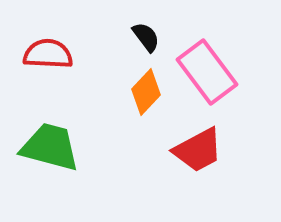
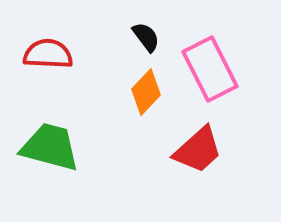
pink rectangle: moved 3 px right, 3 px up; rotated 10 degrees clockwise
red trapezoid: rotated 14 degrees counterclockwise
